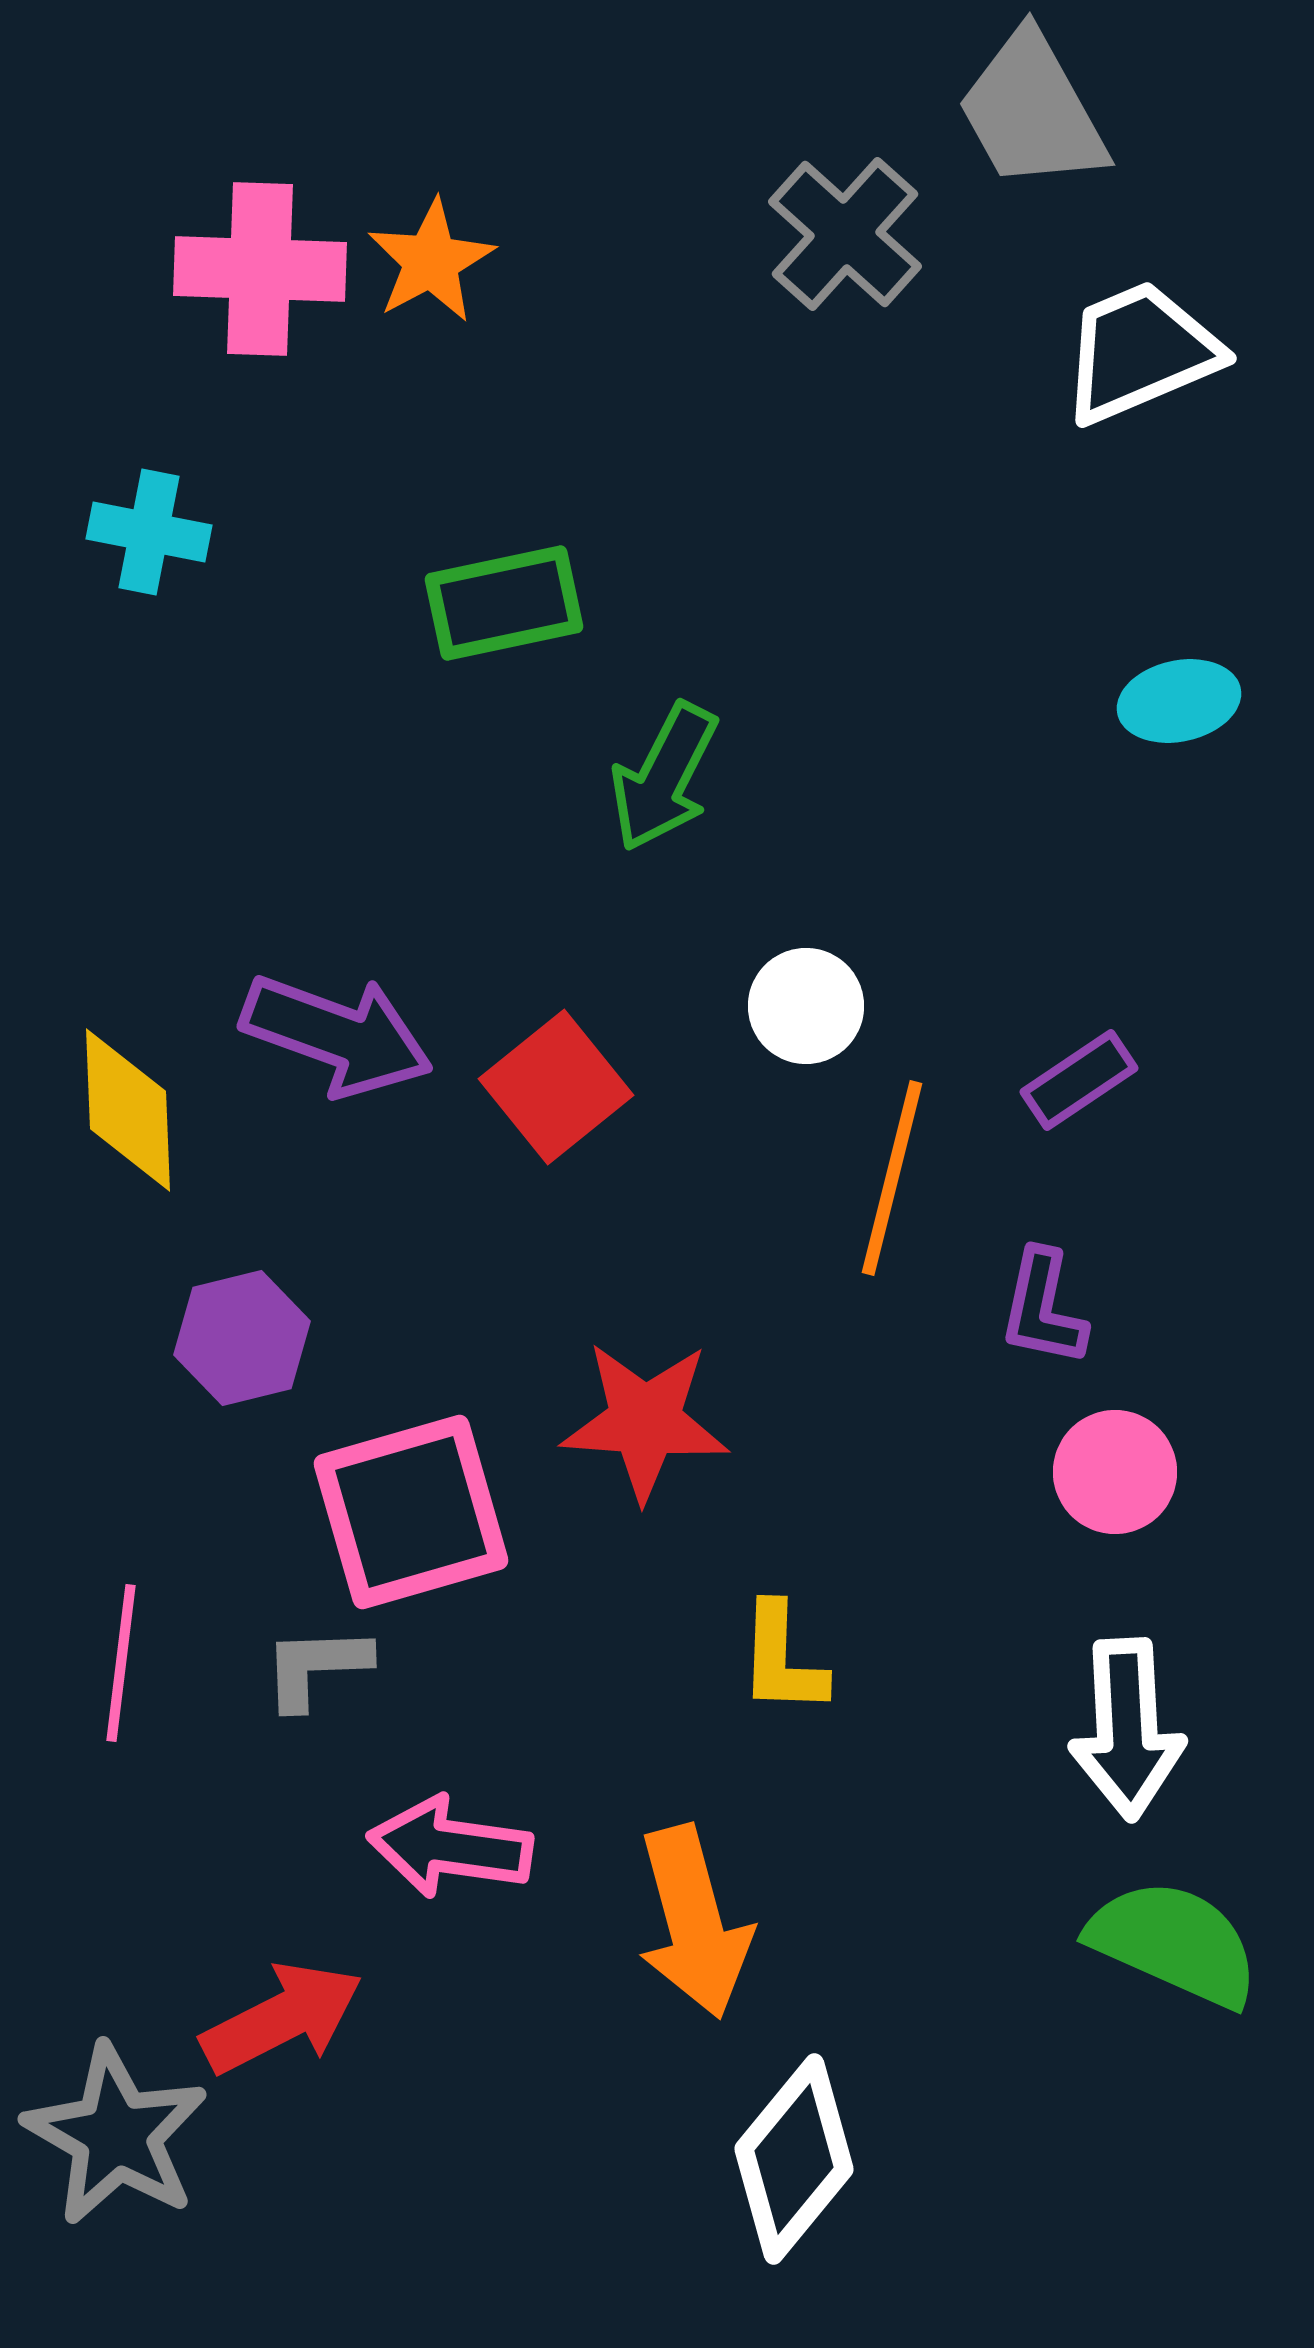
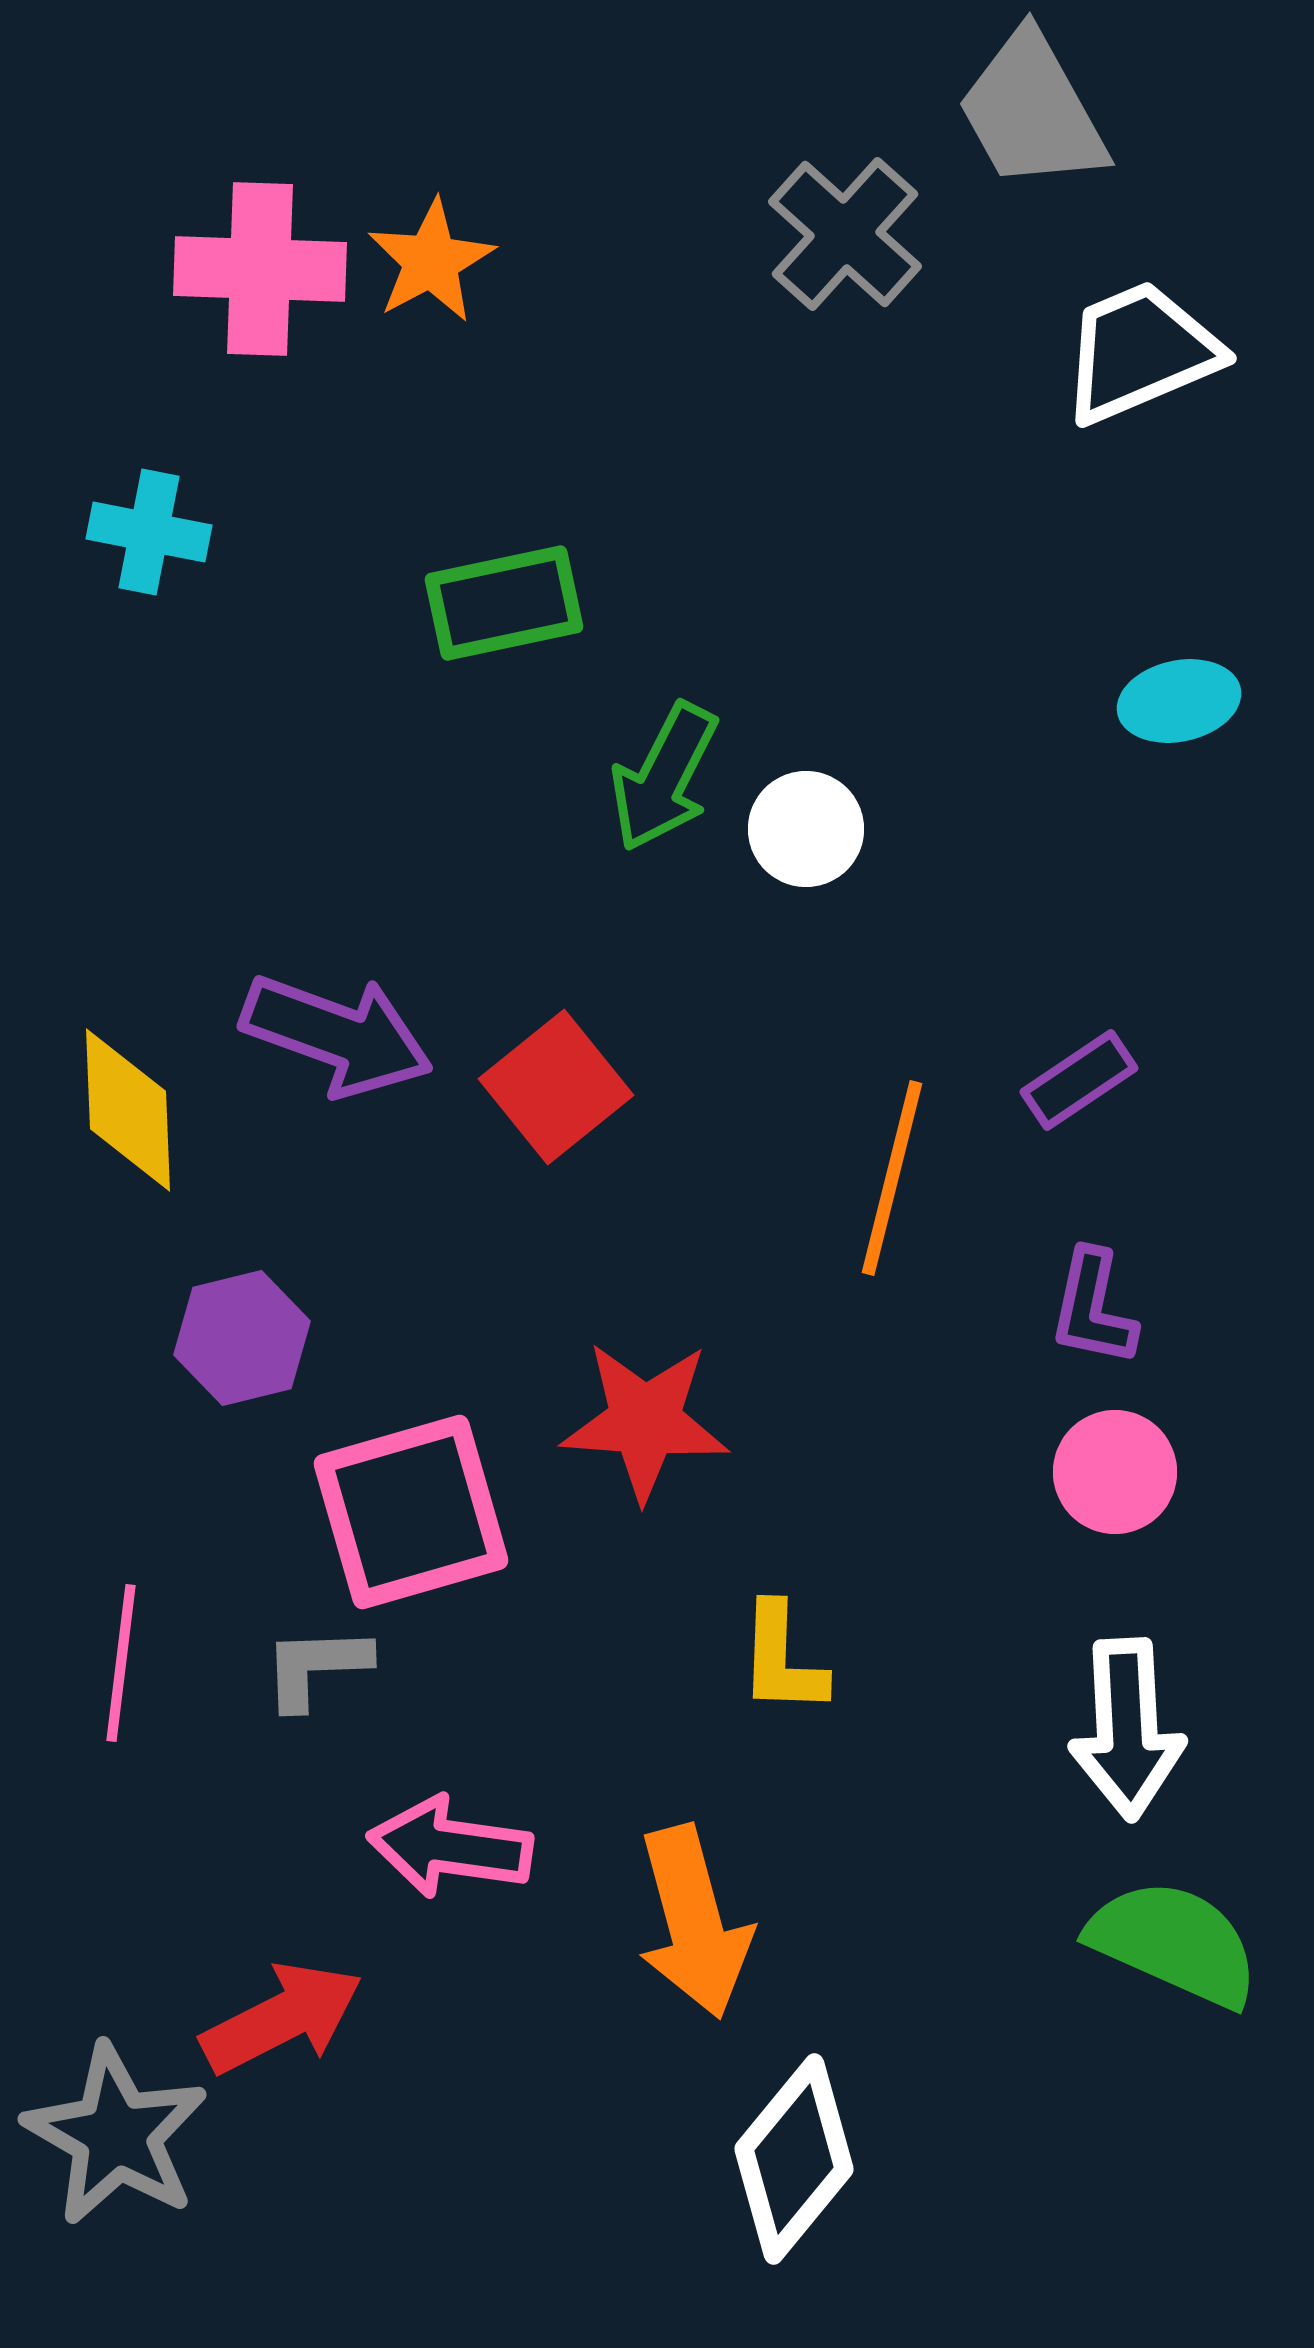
white circle: moved 177 px up
purple L-shape: moved 50 px right
